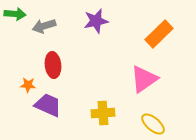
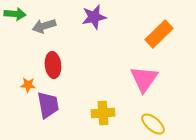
purple star: moved 2 px left, 4 px up
pink triangle: rotated 20 degrees counterclockwise
purple trapezoid: rotated 56 degrees clockwise
